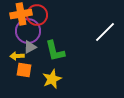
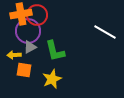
white line: rotated 75 degrees clockwise
yellow arrow: moved 3 px left, 1 px up
